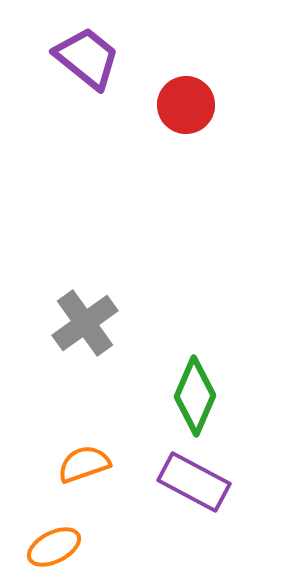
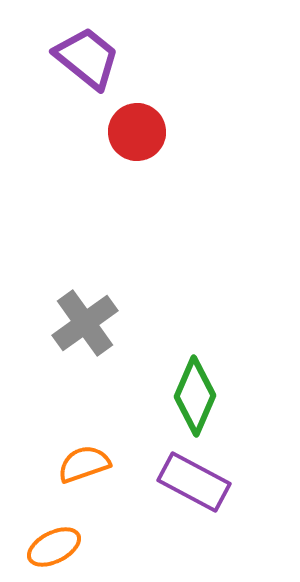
red circle: moved 49 px left, 27 px down
